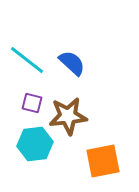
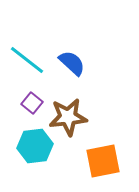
purple square: rotated 25 degrees clockwise
brown star: moved 1 px down
cyan hexagon: moved 2 px down
